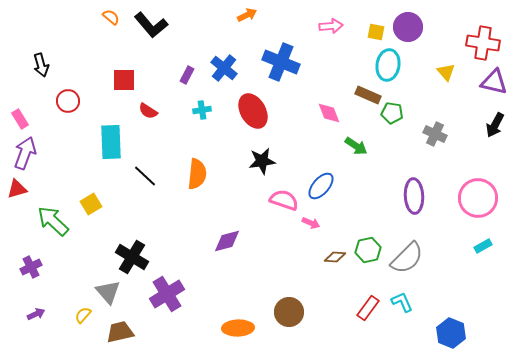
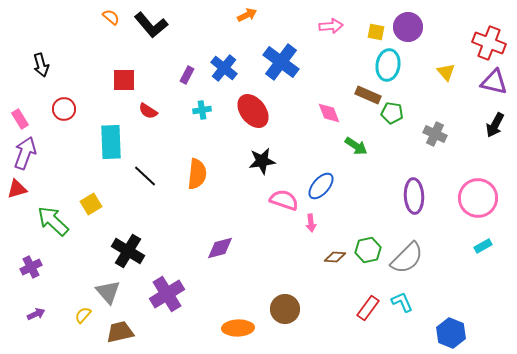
red cross at (483, 43): moved 6 px right; rotated 12 degrees clockwise
blue cross at (281, 62): rotated 15 degrees clockwise
red circle at (68, 101): moved 4 px left, 8 px down
red ellipse at (253, 111): rotated 8 degrees counterclockwise
pink arrow at (311, 223): rotated 60 degrees clockwise
purple diamond at (227, 241): moved 7 px left, 7 px down
black cross at (132, 257): moved 4 px left, 6 px up
brown circle at (289, 312): moved 4 px left, 3 px up
